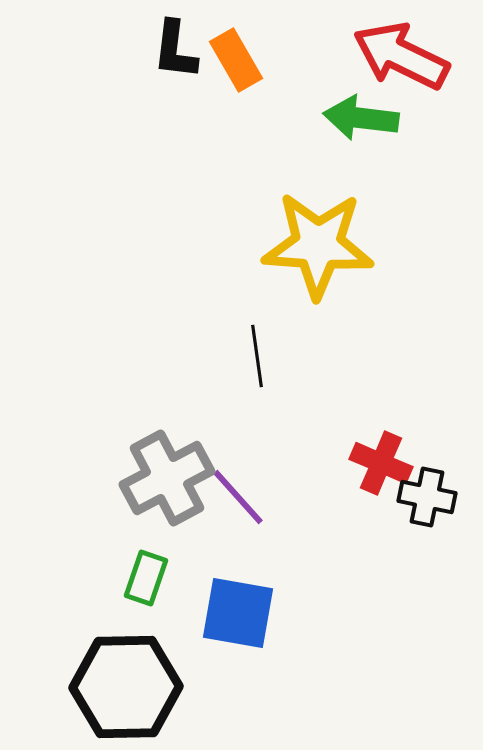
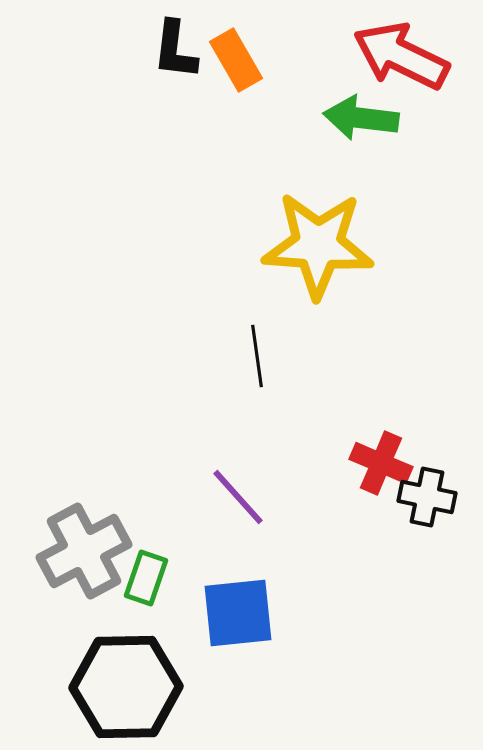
gray cross: moved 83 px left, 73 px down
blue square: rotated 16 degrees counterclockwise
